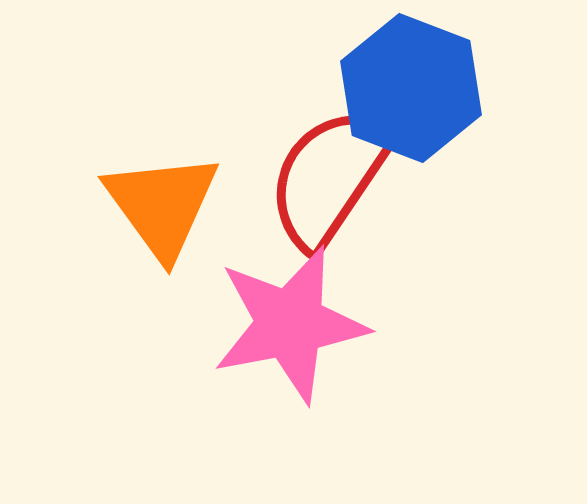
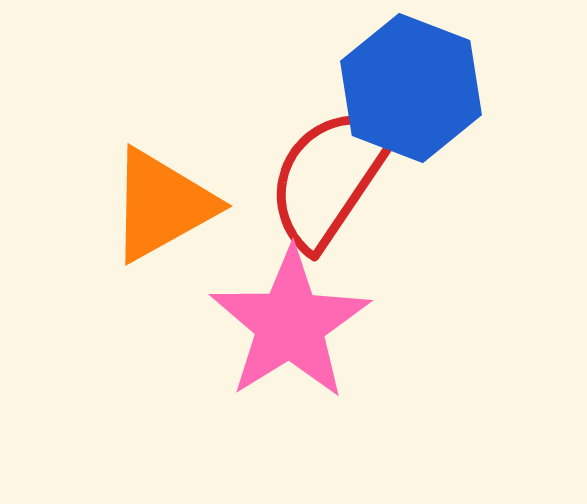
orange triangle: rotated 37 degrees clockwise
pink star: rotated 21 degrees counterclockwise
